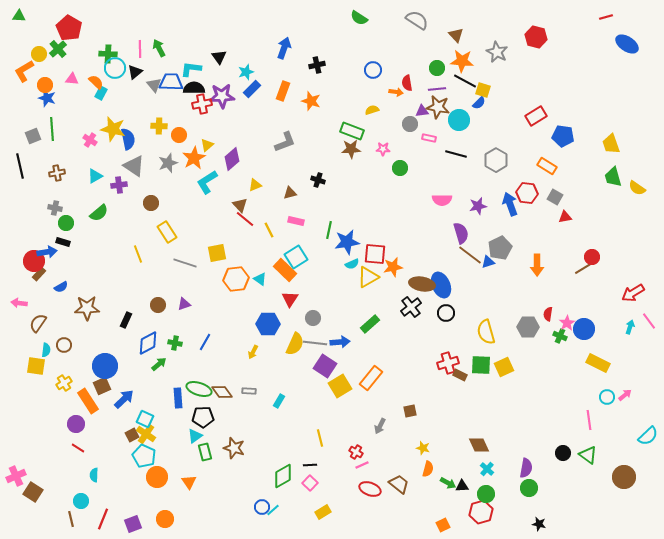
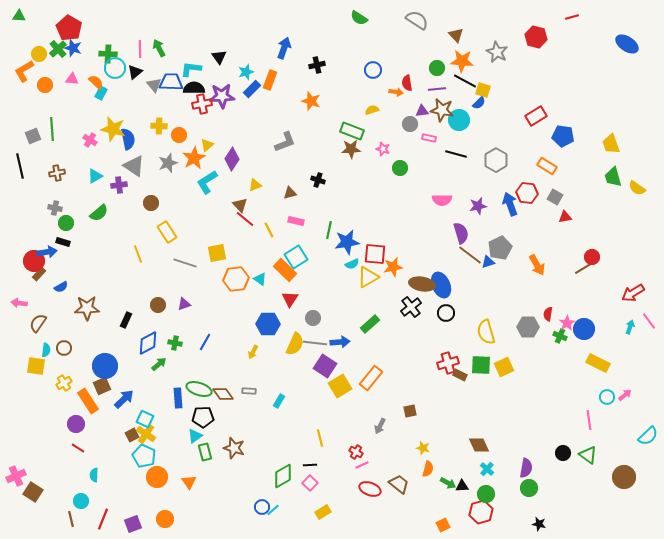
red line at (606, 17): moved 34 px left
orange rectangle at (283, 91): moved 13 px left, 11 px up
blue star at (47, 98): moved 26 px right, 50 px up
brown star at (438, 107): moved 4 px right, 3 px down
pink star at (383, 149): rotated 16 degrees clockwise
purple diamond at (232, 159): rotated 15 degrees counterclockwise
orange arrow at (537, 265): rotated 30 degrees counterclockwise
brown circle at (64, 345): moved 3 px down
brown diamond at (222, 392): moved 1 px right, 2 px down
